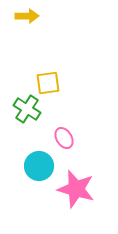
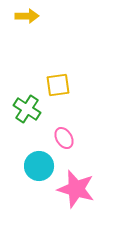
yellow square: moved 10 px right, 2 px down
